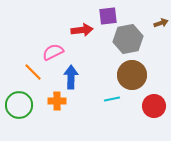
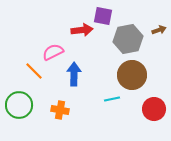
purple square: moved 5 px left; rotated 18 degrees clockwise
brown arrow: moved 2 px left, 7 px down
orange line: moved 1 px right, 1 px up
blue arrow: moved 3 px right, 3 px up
orange cross: moved 3 px right, 9 px down; rotated 12 degrees clockwise
red circle: moved 3 px down
